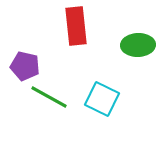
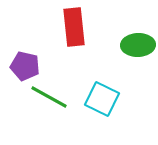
red rectangle: moved 2 px left, 1 px down
